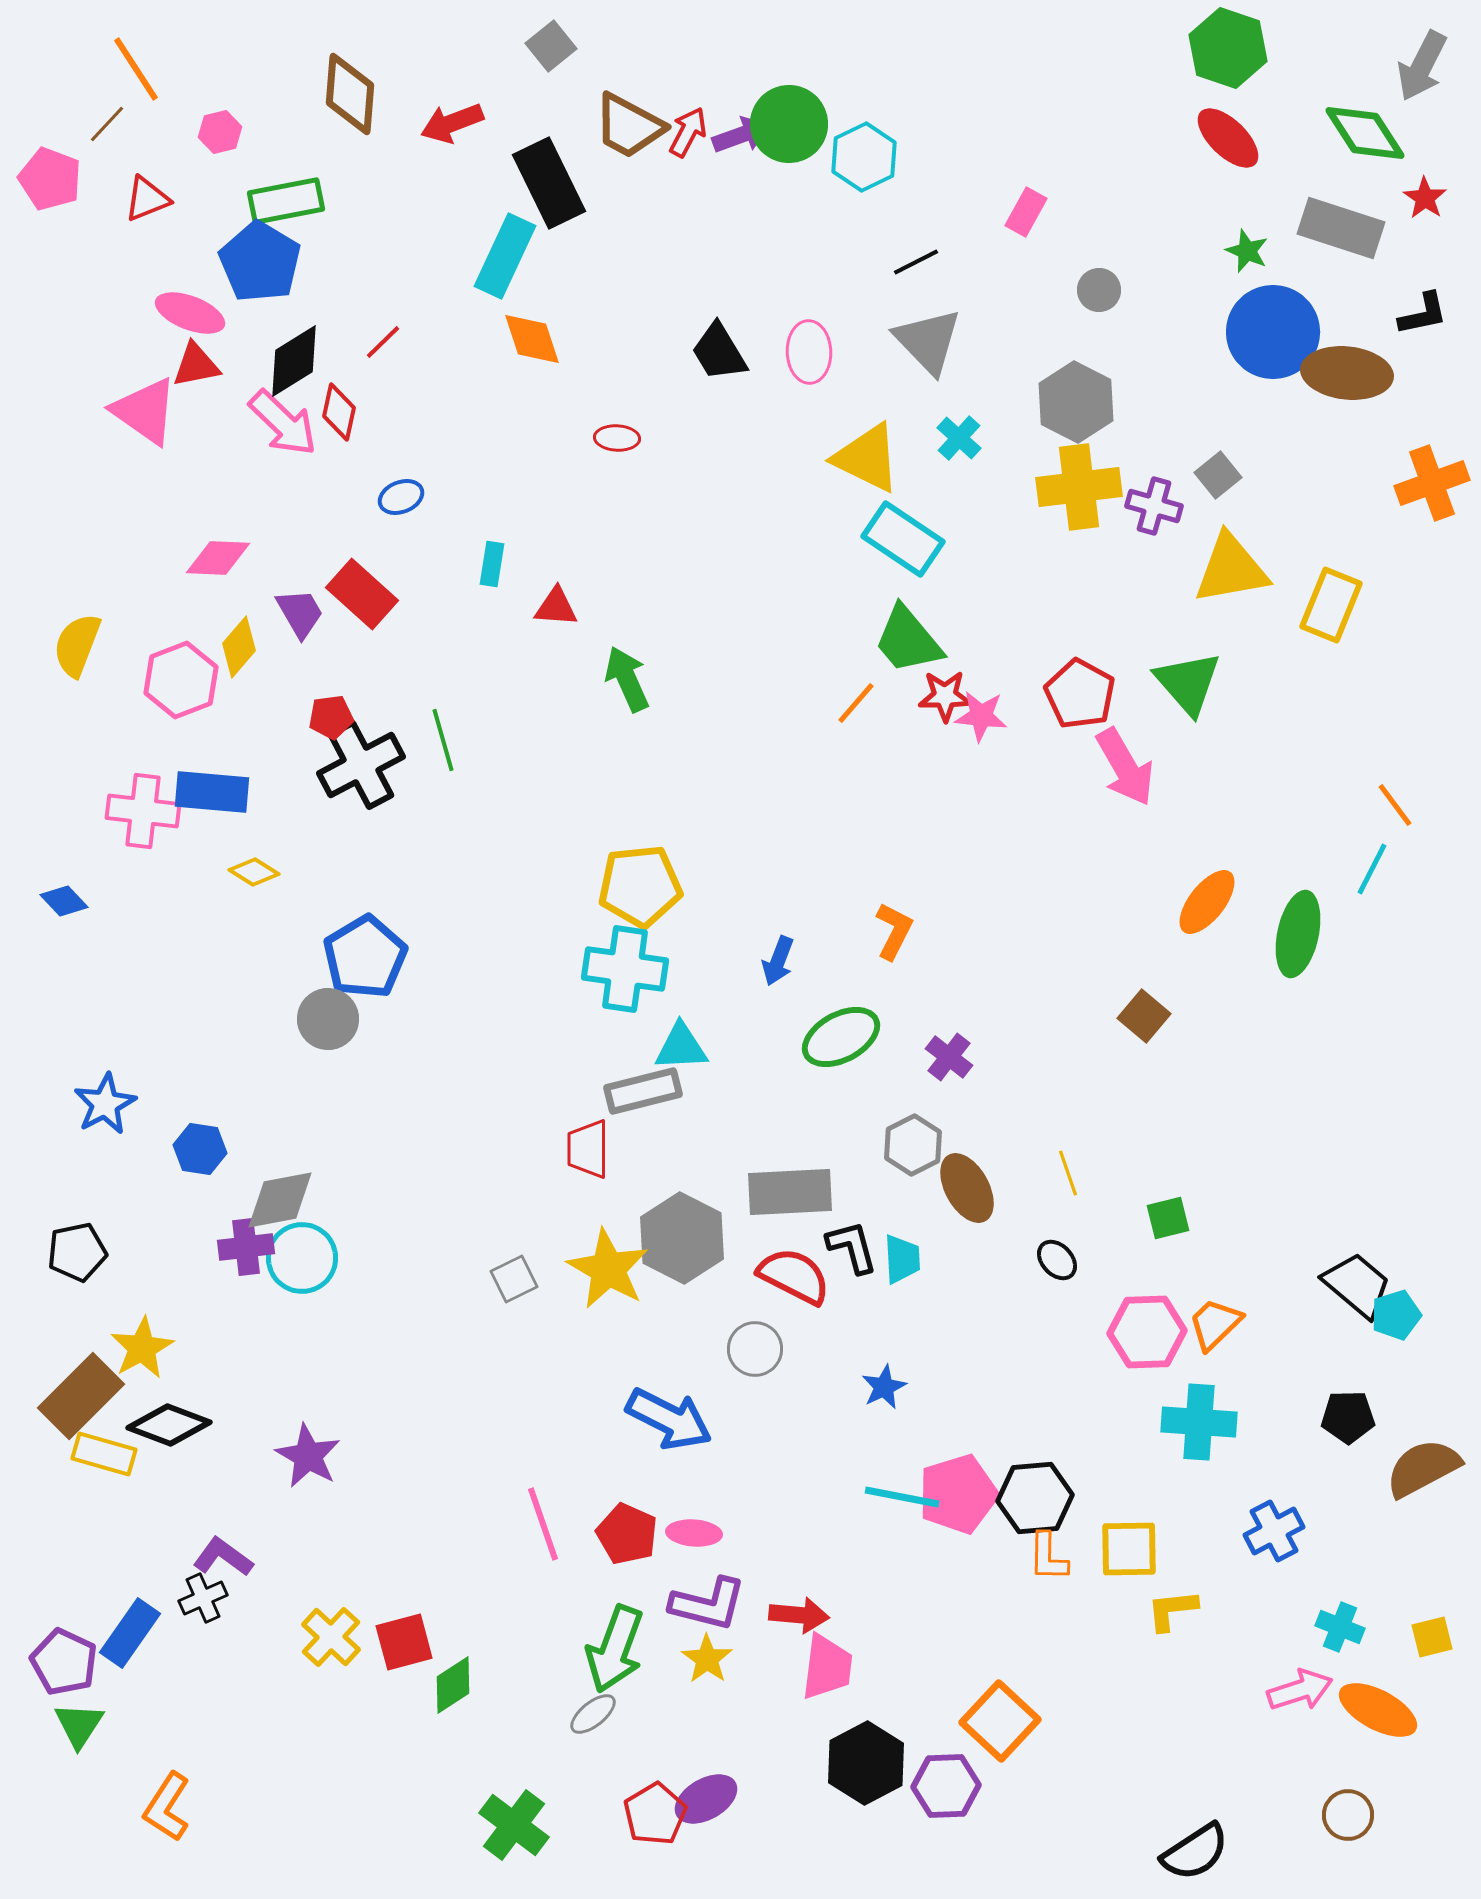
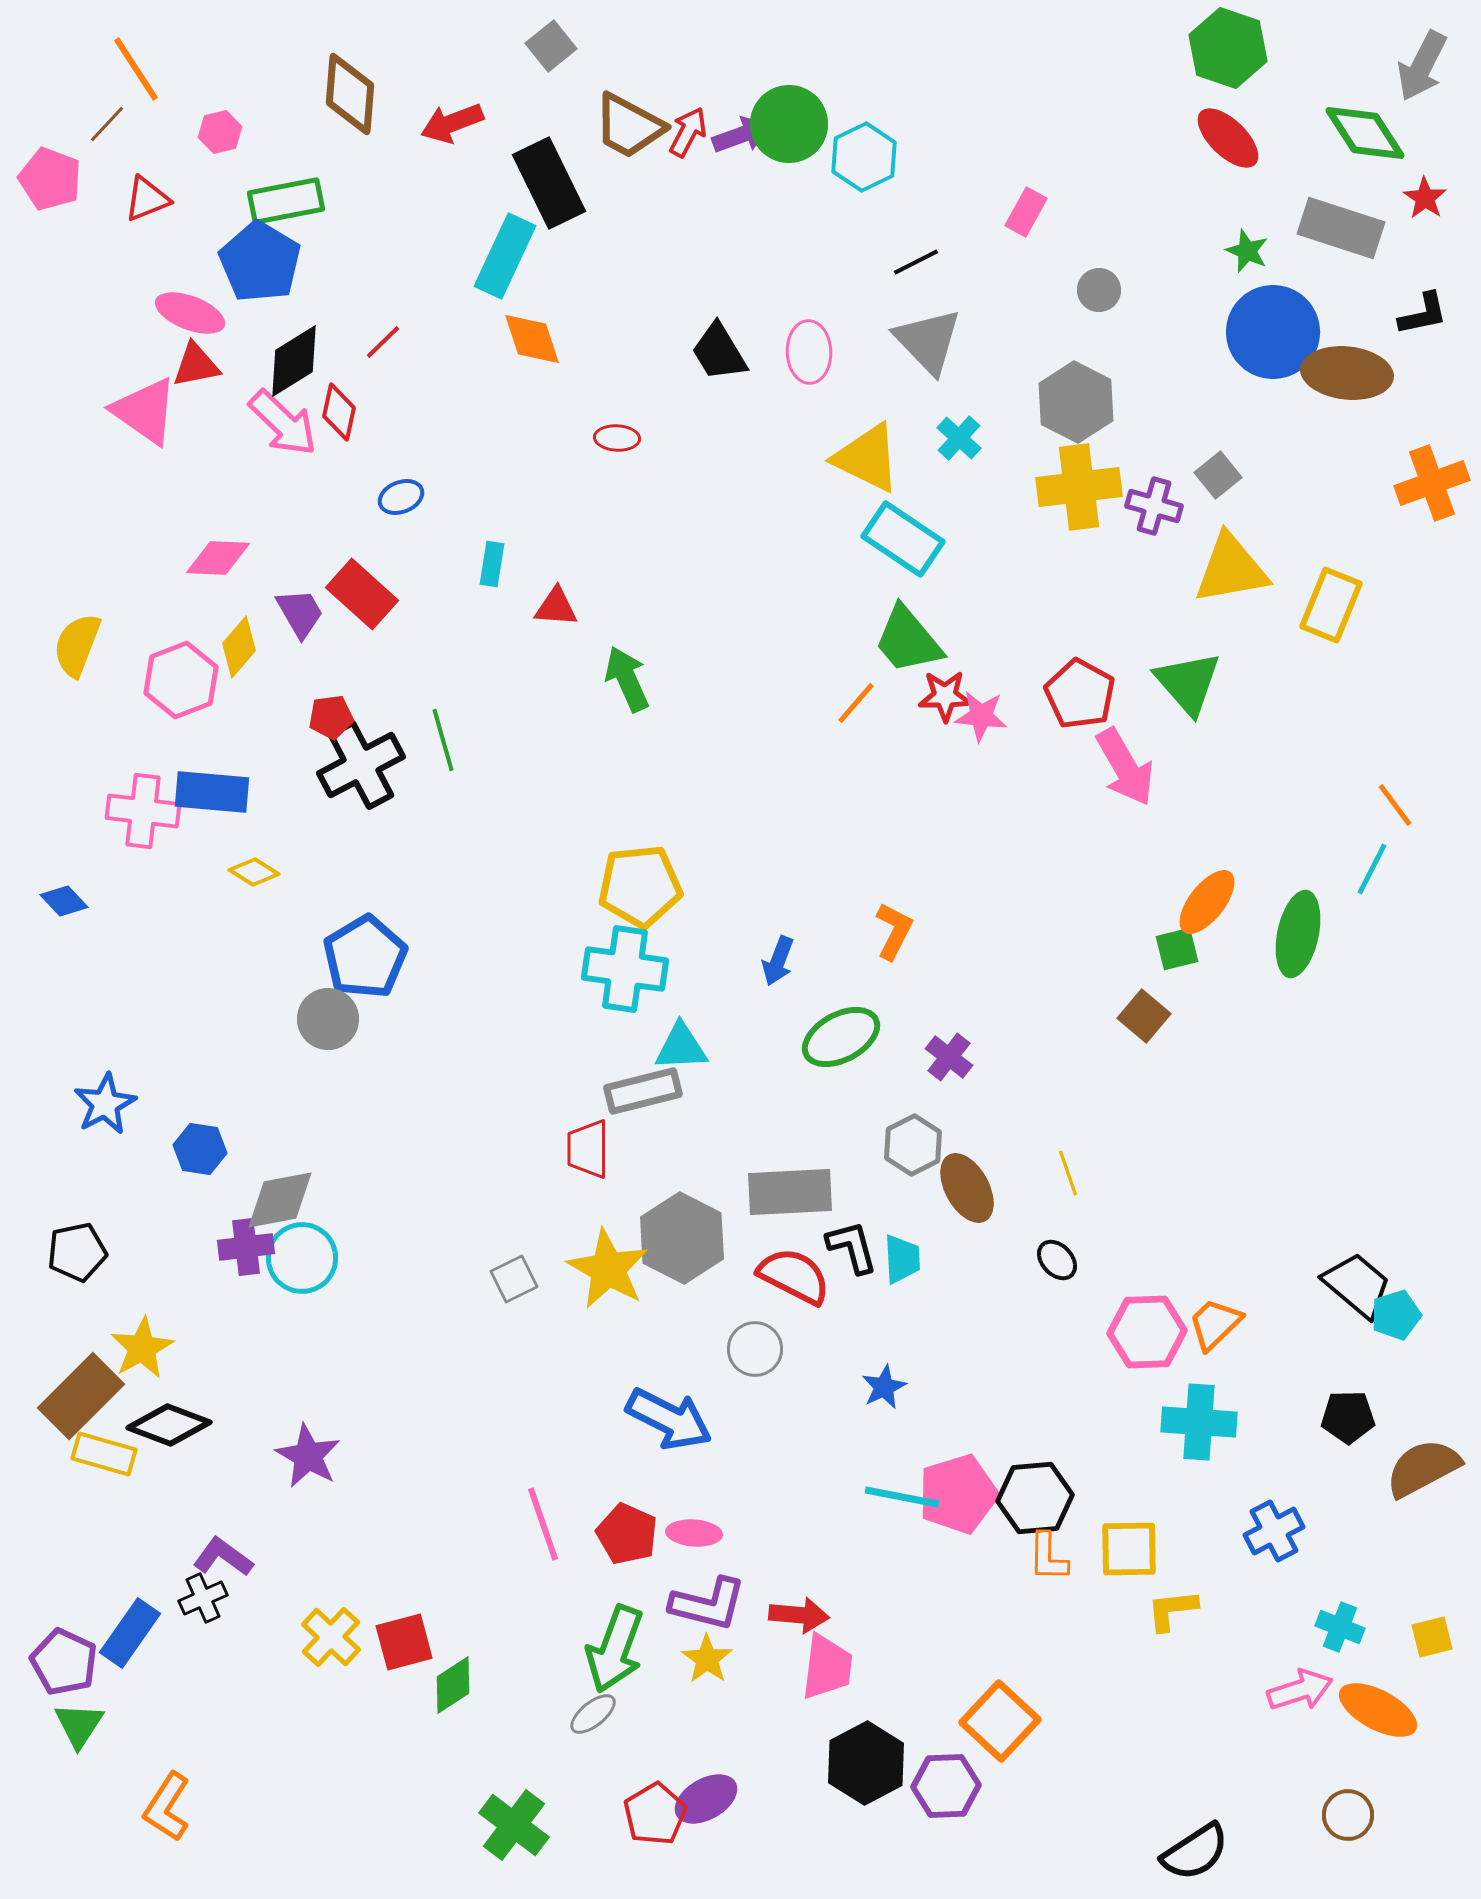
green square at (1168, 1218): moved 9 px right, 269 px up
